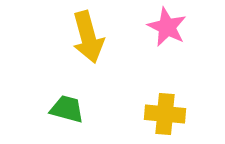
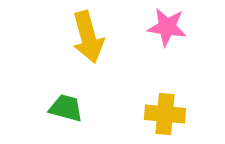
pink star: rotated 18 degrees counterclockwise
green trapezoid: moved 1 px left, 1 px up
